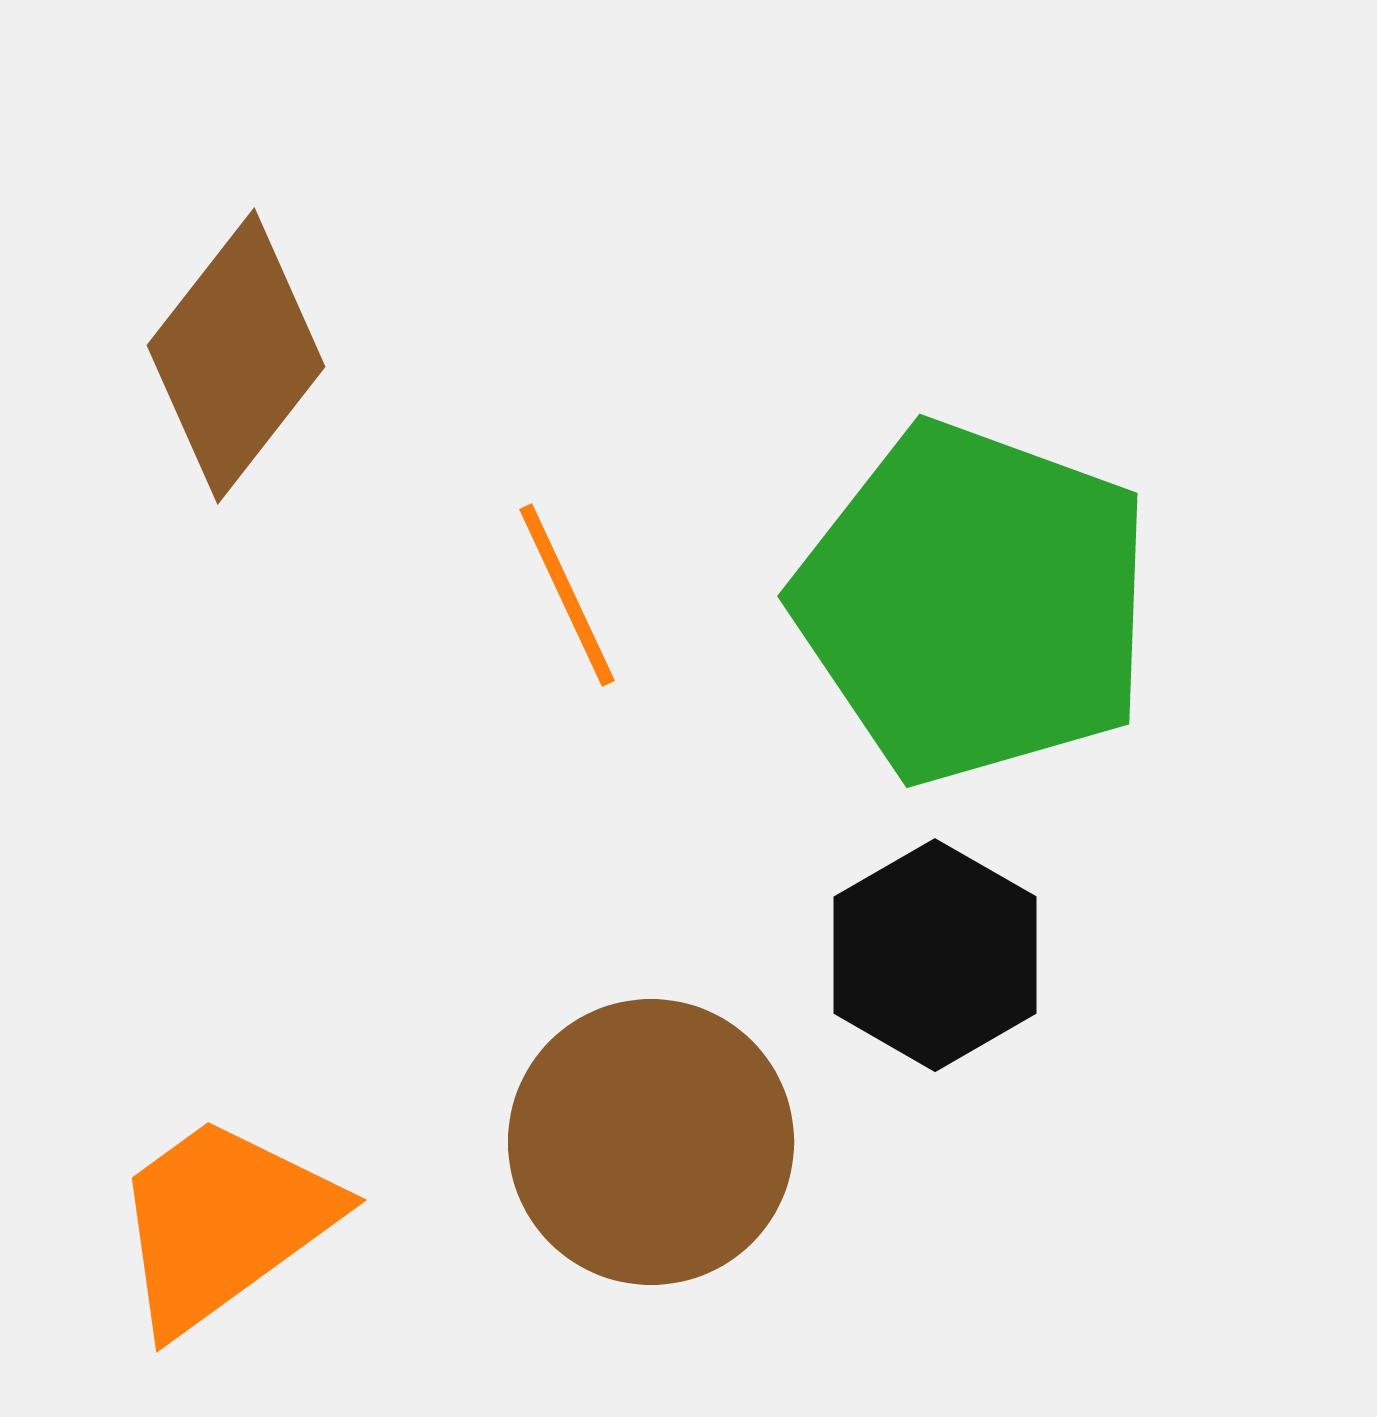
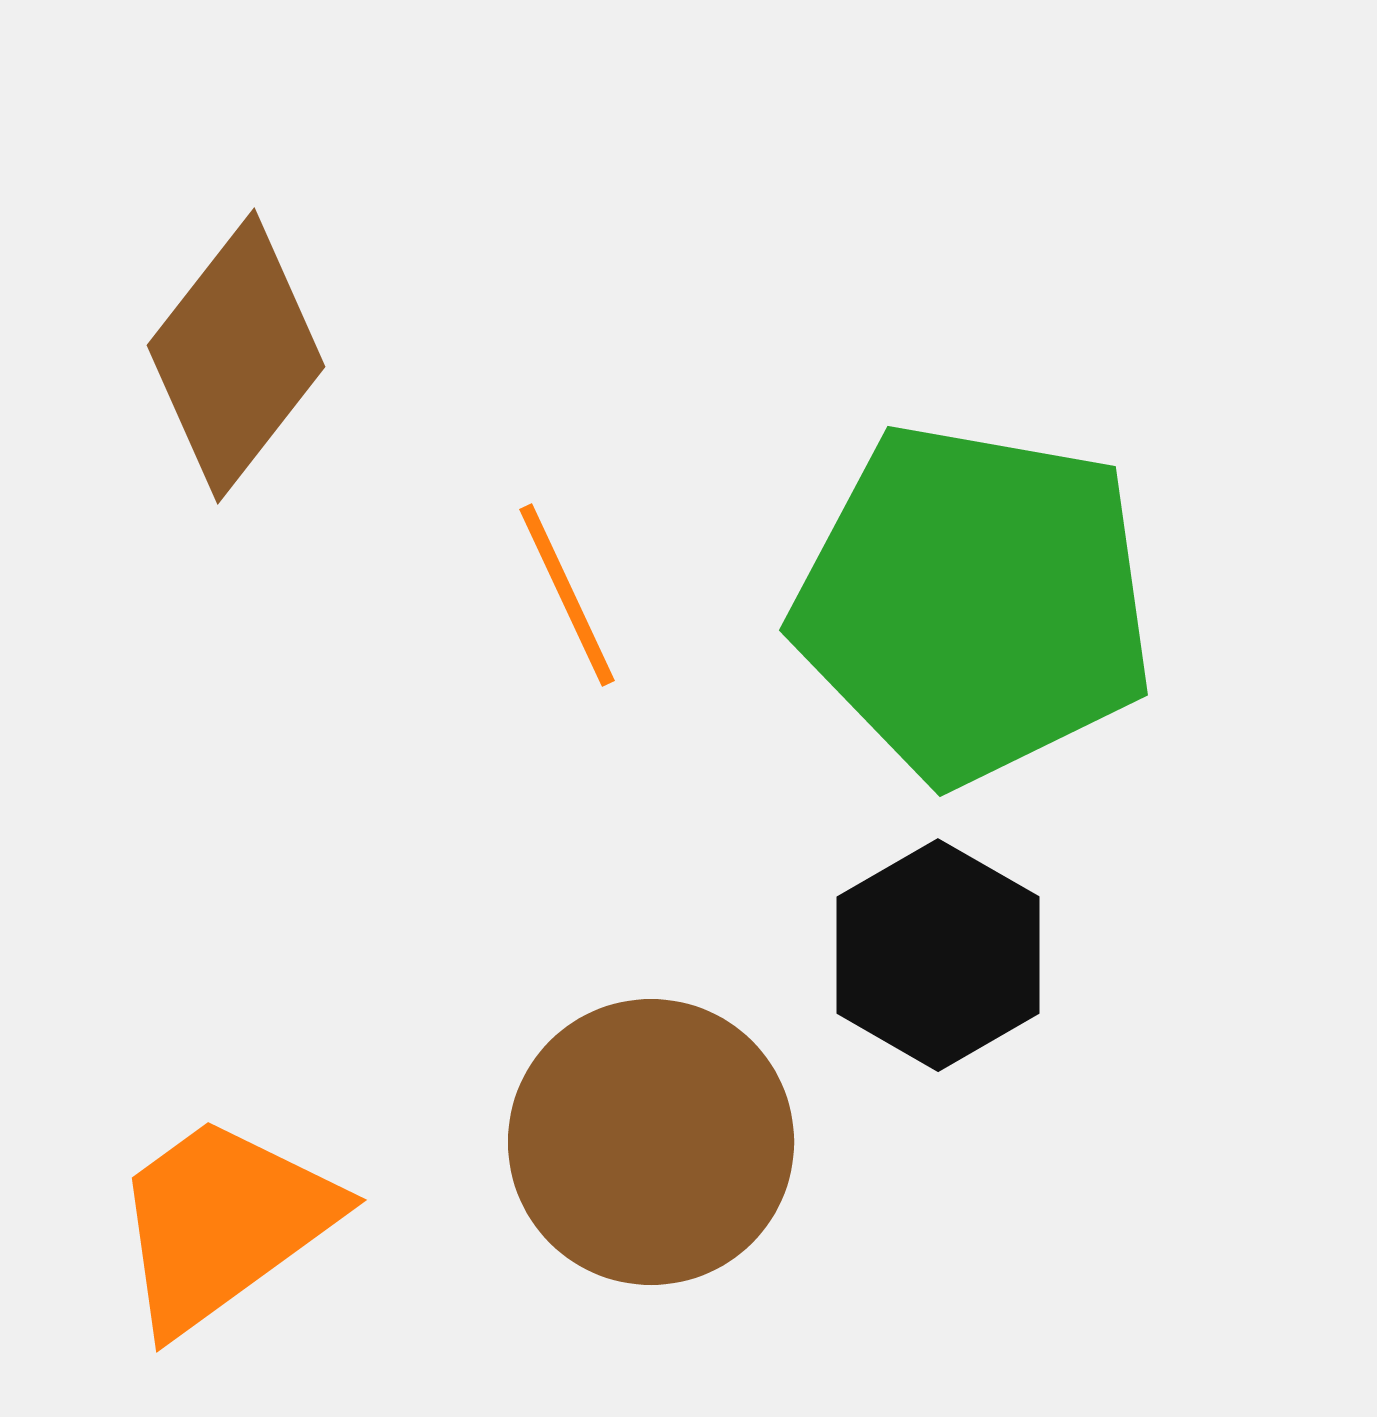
green pentagon: rotated 10 degrees counterclockwise
black hexagon: moved 3 px right
